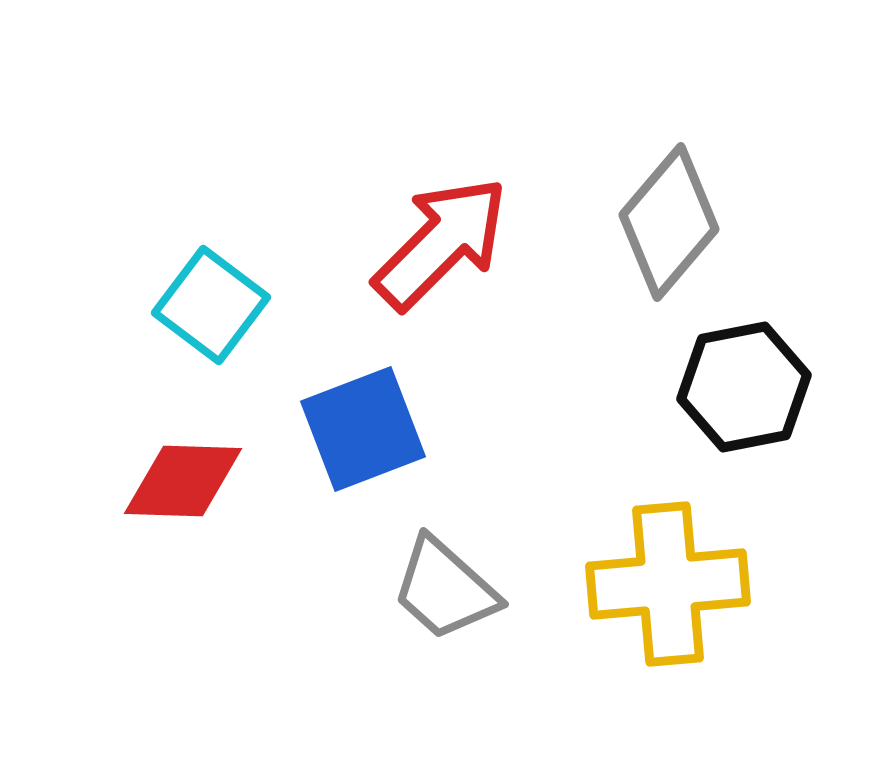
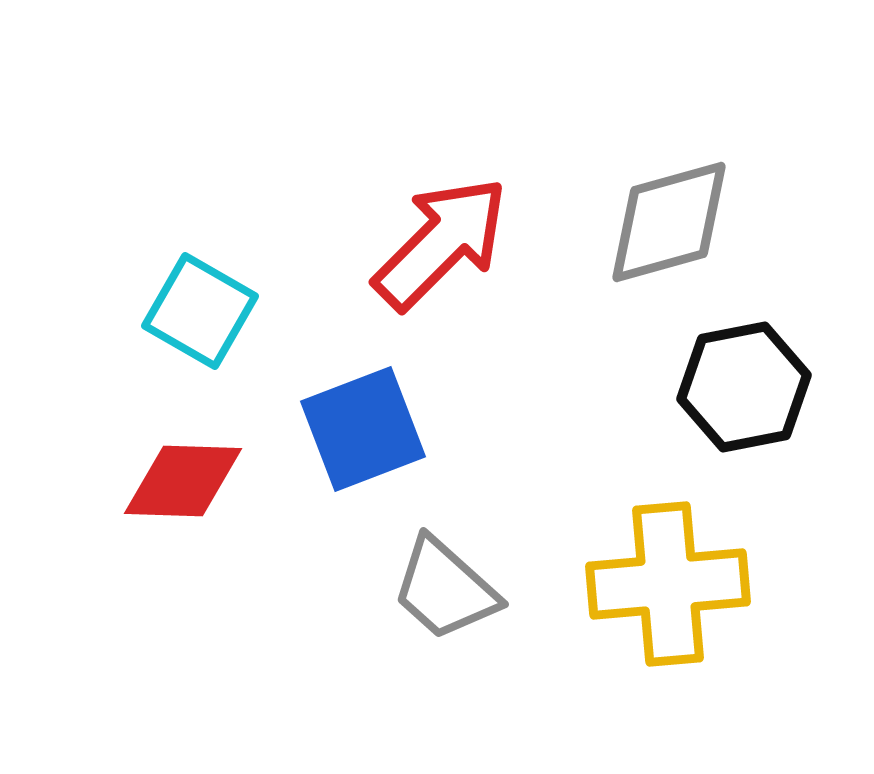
gray diamond: rotated 34 degrees clockwise
cyan square: moved 11 px left, 6 px down; rotated 7 degrees counterclockwise
